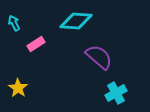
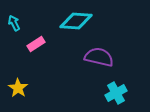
purple semicircle: rotated 28 degrees counterclockwise
